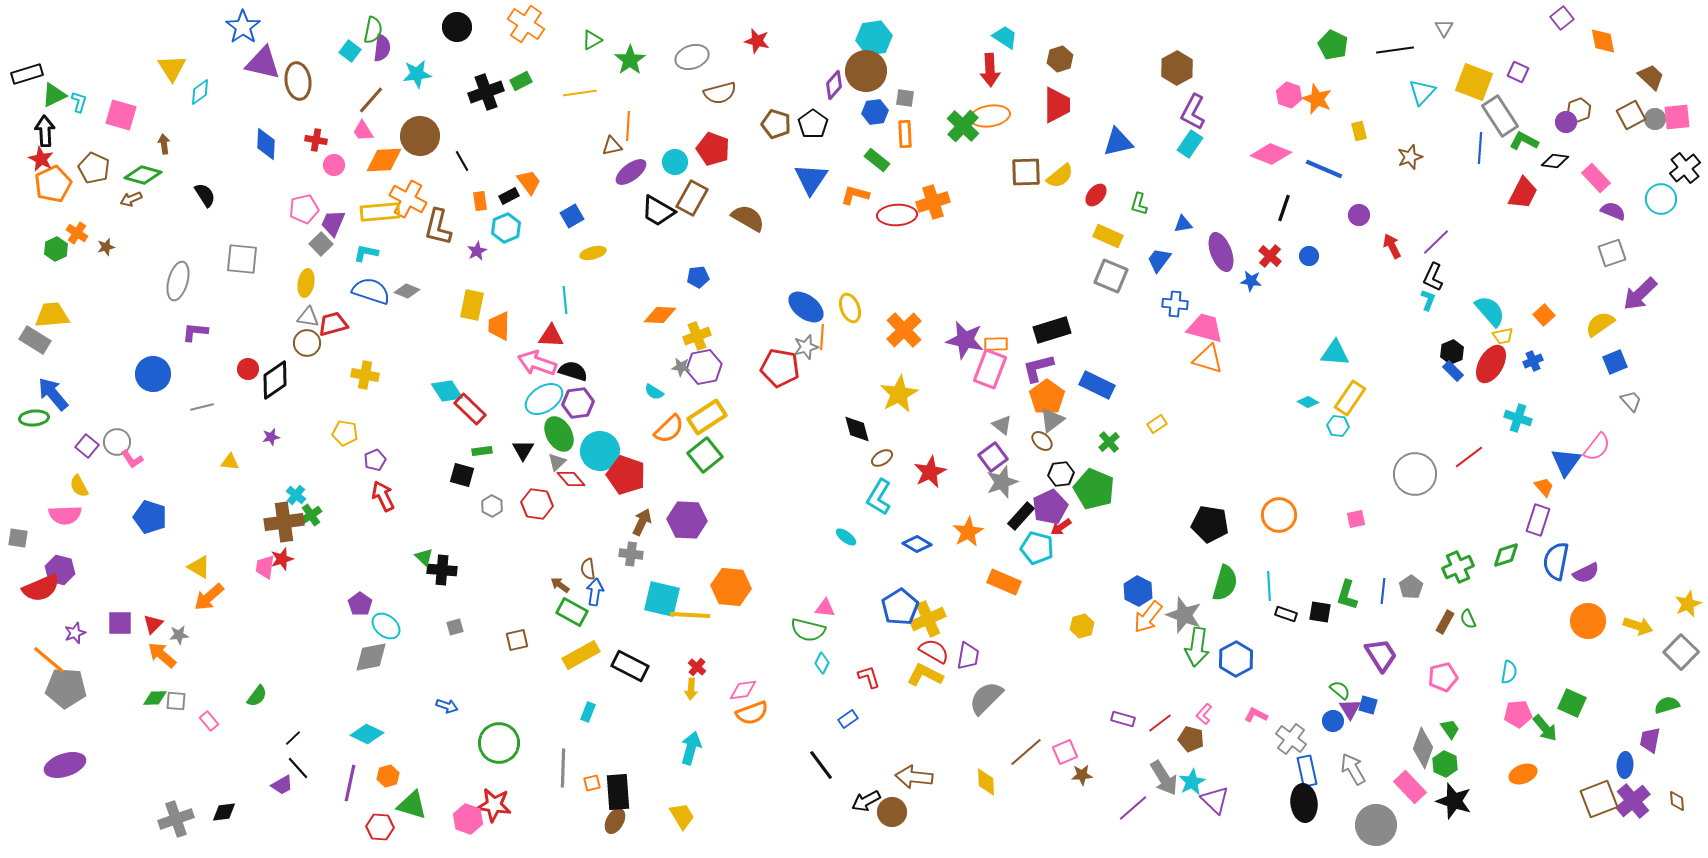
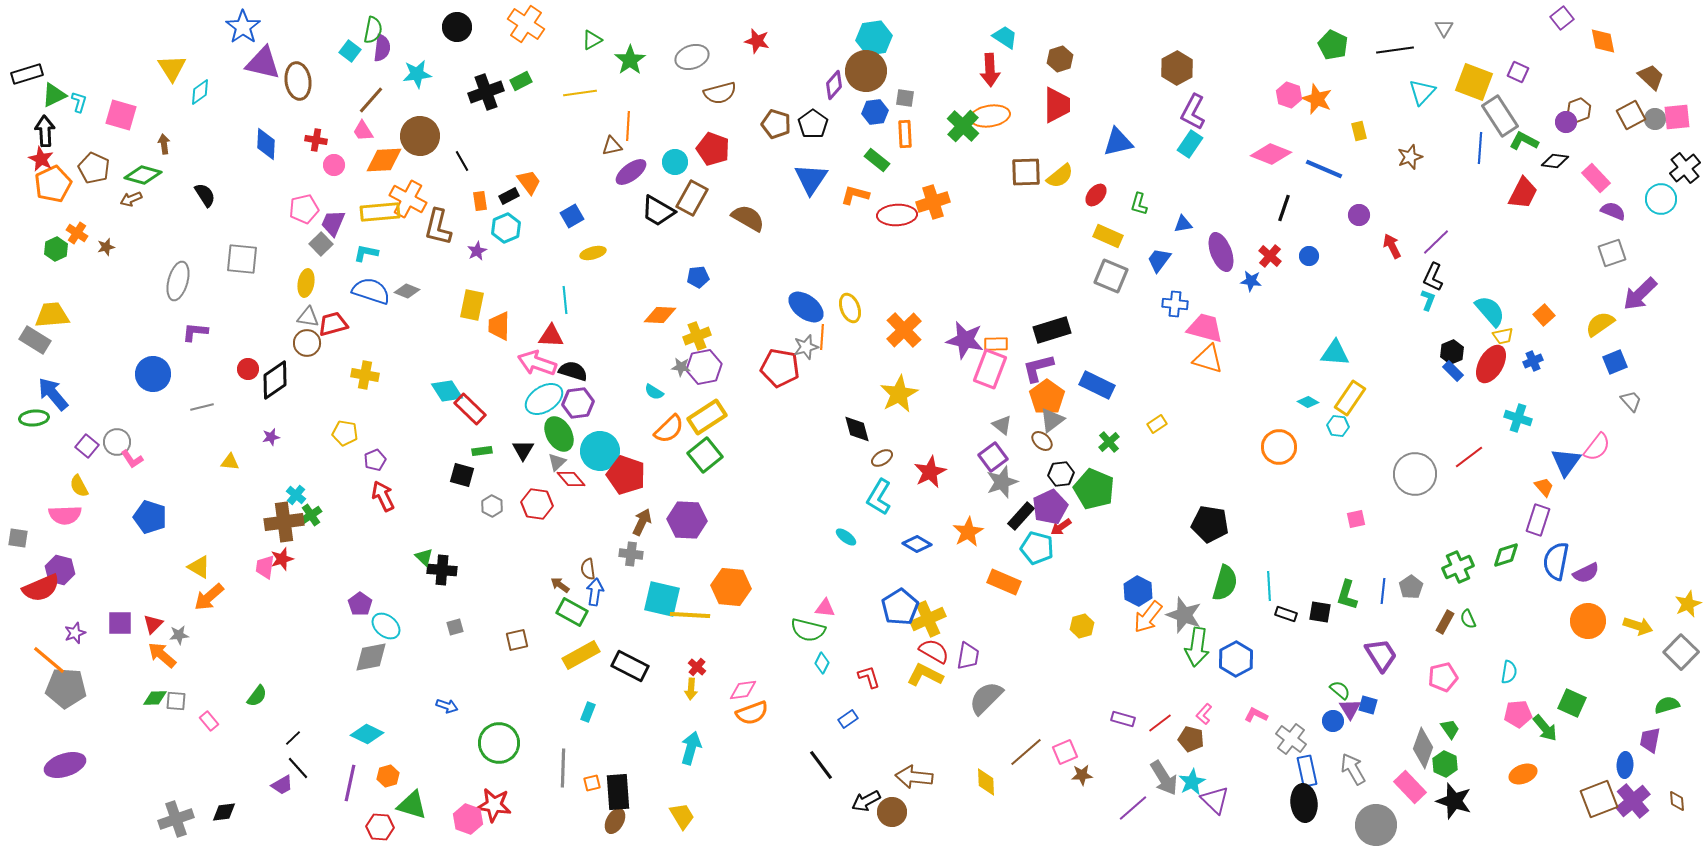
orange circle at (1279, 515): moved 68 px up
